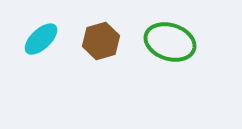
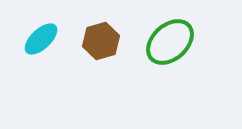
green ellipse: rotated 60 degrees counterclockwise
